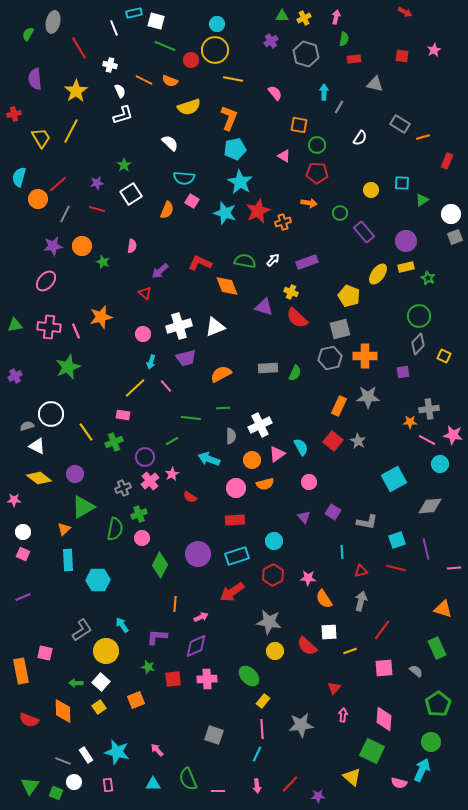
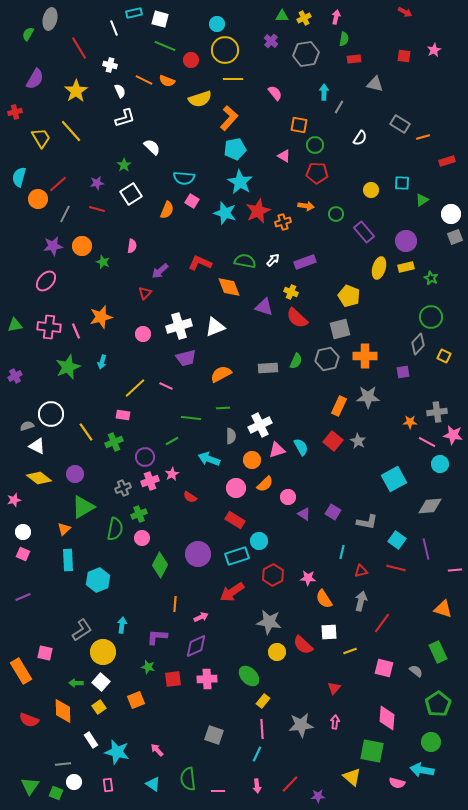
white square at (156, 21): moved 4 px right, 2 px up
gray ellipse at (53, 22): moved 3 px left, 3 px up
purple cross at (271, 41): rotated 16 degrees counterclockwise
yellow circle at (215, 50): moved 10 px right
gray hexagon at (306, 54): rotated 25 degrees counterclockwise
red square at (402, 56): moved 2 px right
purple semicircle at (35, 79): rotated 145 degrees counterclockwise
yellow line at (233, 79): rotated 12 degrees counterclockwise
orange semicircle at (170, 81): moved 3 px left
yellow semicircle at (189, 107): moved 11 px right, 8 px up
red cross at (14, 114): moved 1 px right, 2 px up
white L-shape at (123, 115): moved 2 px right, 3 px down
orange L-shape at (229, 118): rotated 20 degrees clockwise
yellow line at (71, 131): rotated 70 degrees counterclockwise
white semicircle at (170, 143): moved 18 px left, 4 px down
green circle at (317, 145): moved 2 px left
red rectangle at (447, 161): rotated 49 degrees clockwise
orange arrow at (309, 203): moved 3 px left, 3 px down
green circle at (340, 213): moved 4 px left, 1 px down
purple rectangle at (307, 262): moved 2 px left
yellow ellipse at (378, 274): moved 1 px right, 6 px up; rotated 20 degrees counterclockwise
green star at (428, 278): moved 3 px right
orange diamond at (227, 286): moved 2 px right, 1 px down
red triangle at (145, 293): rotated 32 degrees clockwise
green circle at (419, 316): moved 12 px right, 1 px down
gray hexagon at (330, 358): moved 3 px left, 1 px down
cyan arrow at (151, 362): moved 49 px left
green semicircle at (295, 373): moved 1 px right, 12 px up
pink line at (166, 386): rotated 24 degrees counterclockwise
gray cross at (429, 409): moved 8 px right, 3 px down
pink line at (427, 440): moved 2 px down
pink triangle at (277, 454): moved 4 px up; rotated 18 degrees clockwise
pink cross at (150, 481): rotated 18 degrees clockwise
pink circle at (309, 482): moved 21 px left, 15 px down
orange semicircle at (265, 484): rotated 30 degrees counterclockwise
pink star at (14, 500): rotated 16 degrees counterclockwise
purple triangle at (304, 517): moved 3 px up; rotated 16 degrees counterclockwise
red rectangle at (235, 520): rotated 36 degrees clockwise
cyan square at (397, 540): rotated 36 degrees counterclockwise
cyan circle at (274, 541): moved 15 px left
cyan line at (342, 552): rotated 16 degrees clockwise
pink line at (454, 568): moved 1 px right, 2 px down
cyan hexagon at (98, 580): rotated 20 degrees counterclockwise
cyan arrow at (122, 625): rotated 42 degrees clockwise
red line at (382, 630): moved 7 px up
red semicircle at (307, 646): moved 4 px left, 1 px up
green rectangle at (437, 648): moved 1 px right, 4 px down
yellow circle at (106, 651): moved 3 px left, 1 px down
yellow circle at (275, 651): moved 2 px right, 1 px down
pink square at (384, 668): rotated 18 degrees clockwise
orange rectangle at (21, 671): rotated 20 degrees counterclockwise
pink arrow at (343, 715): moved 8 px left, 7 px down
pink diamond at (384, 719): moved 3 px right, 1 px up
green square at (372, 751): rotated 15 degrees counterclockwise
white rectangle at (86, 755): moved 5 px right, 15 px up
gray line at (63, 761): moved 3 px down; rotated 28 degrees counterclockwise
cyan arrow at (422, 770): rotated 105 degrees counterclockwise
green semicircle at (188, 779): rotated 15 degrees clockwise
pink semicircle at (399, 783): moved 2 px left
cyan triangle at (153, 784): rotated 35 degrees clockwise
